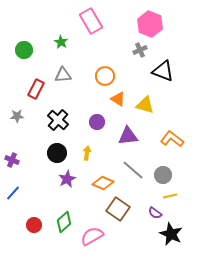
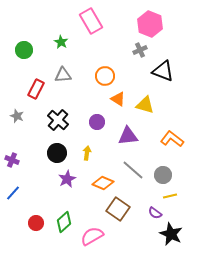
gray star: rotated 24 degrees clockwise
red circle: moved 2 px right, 2 px up
